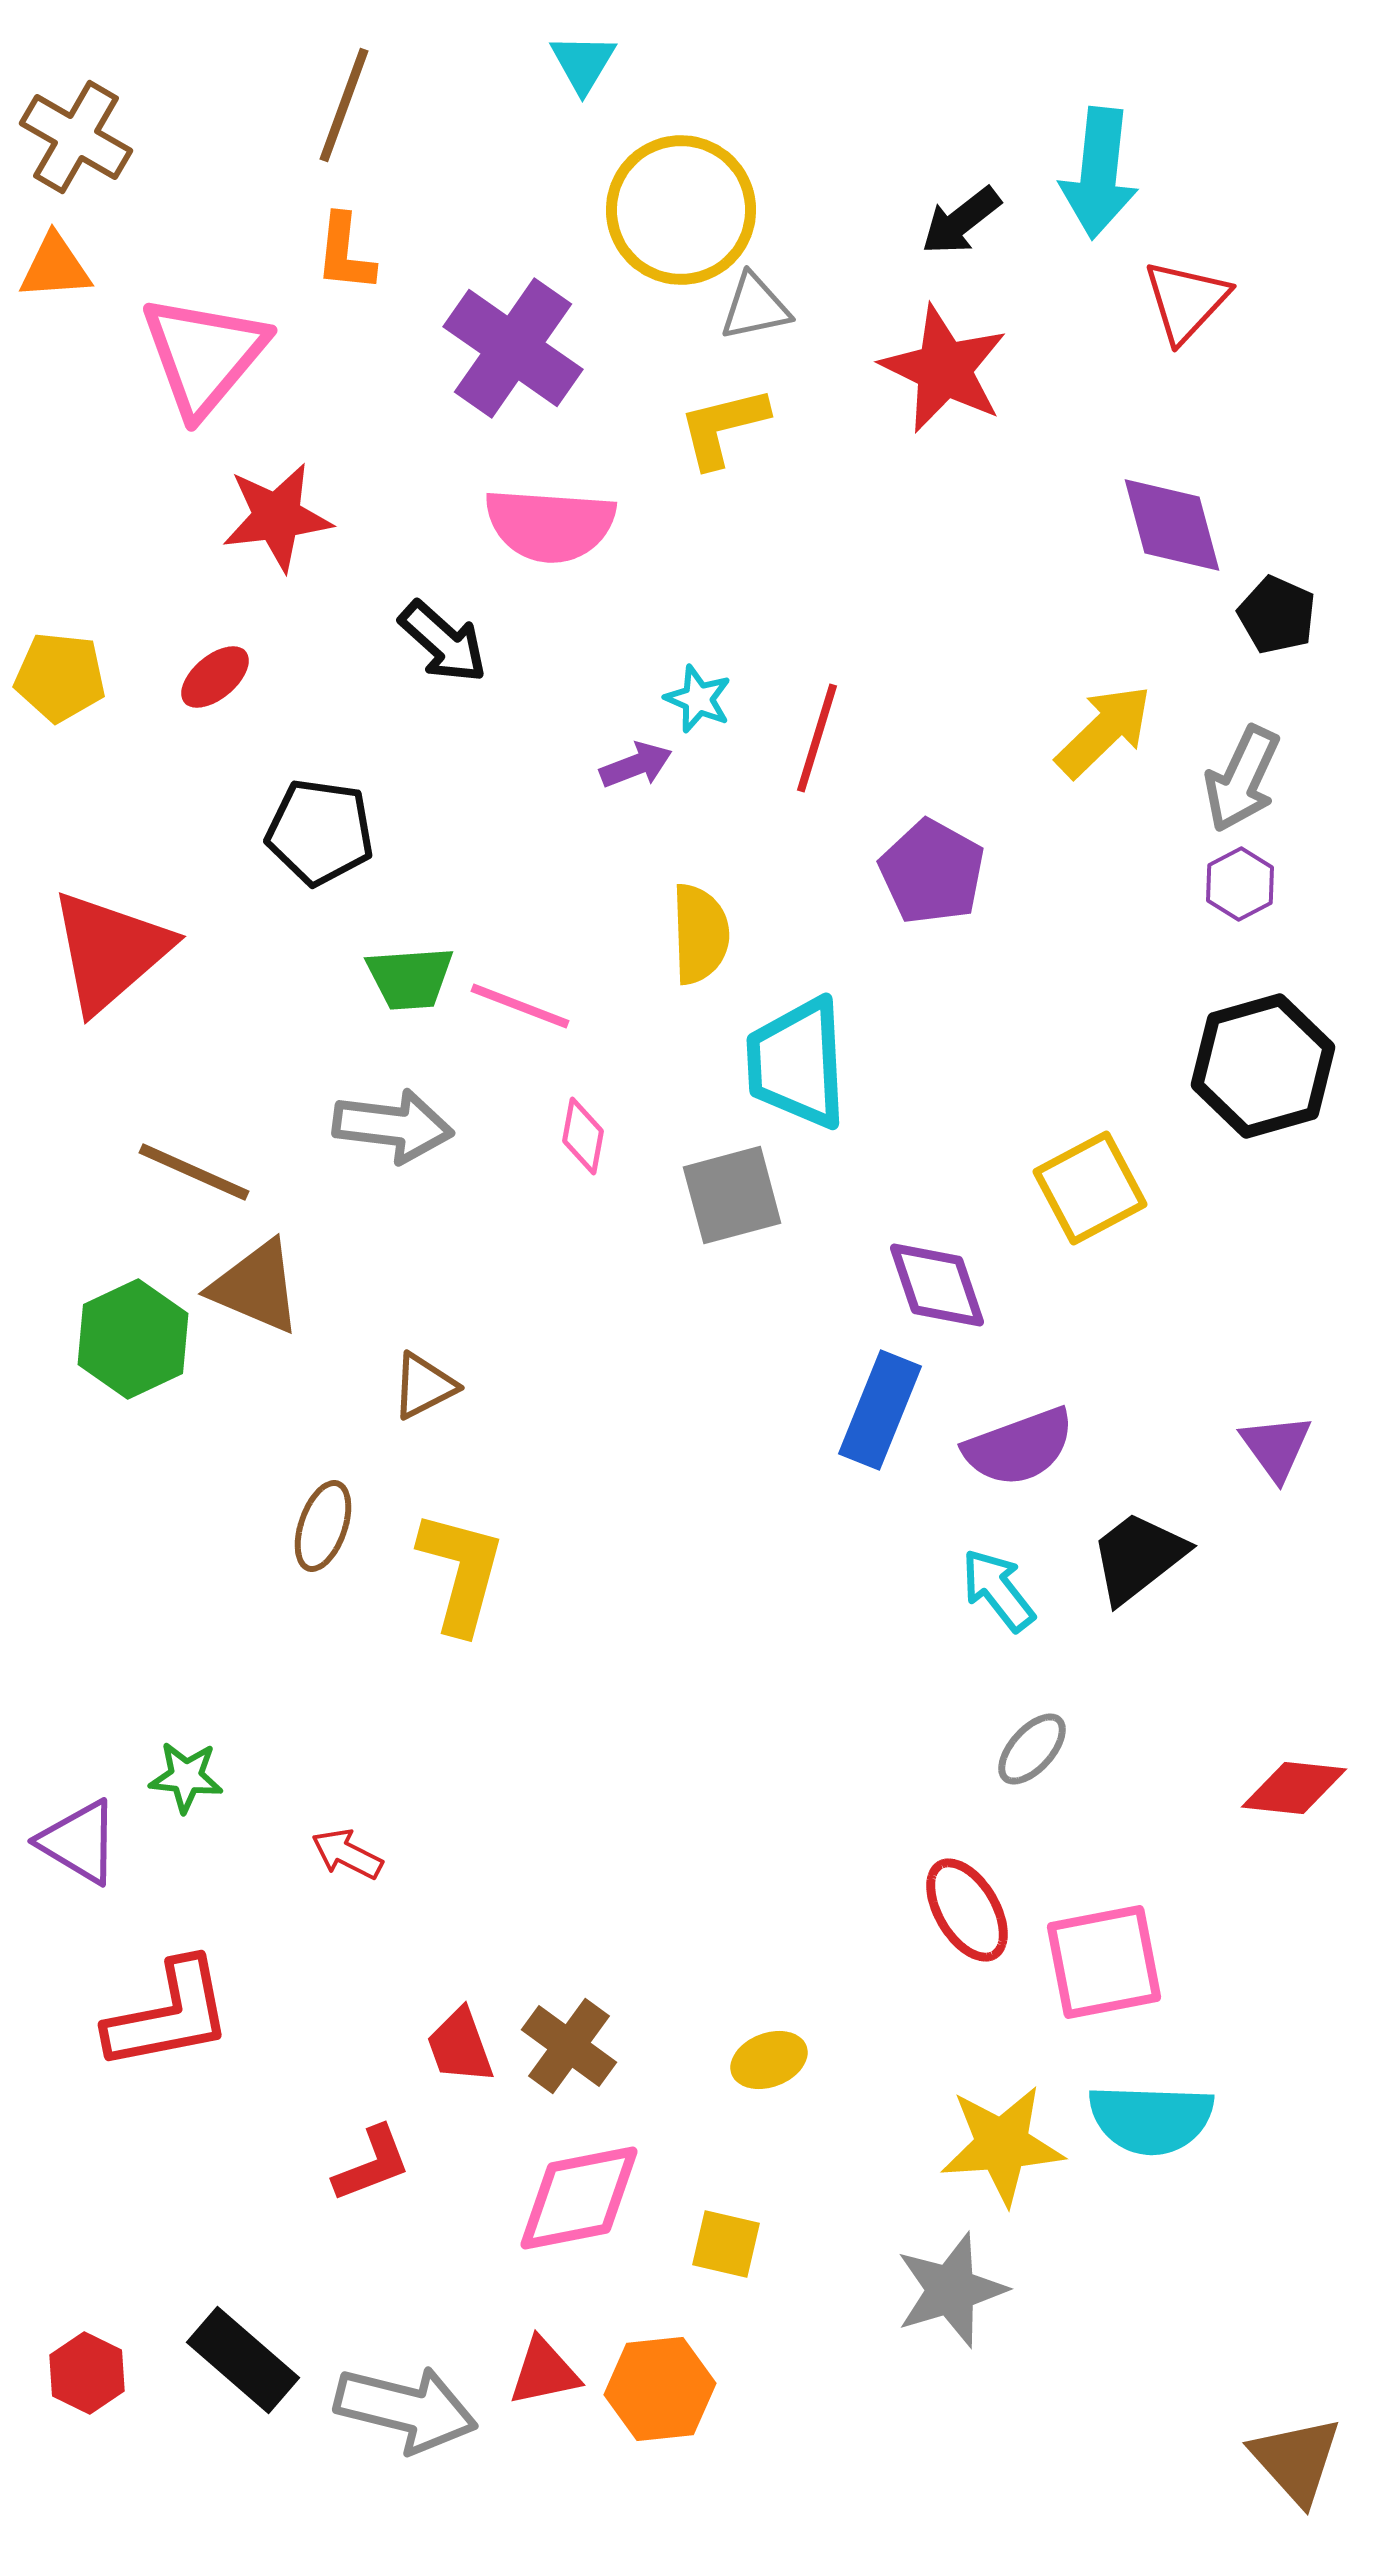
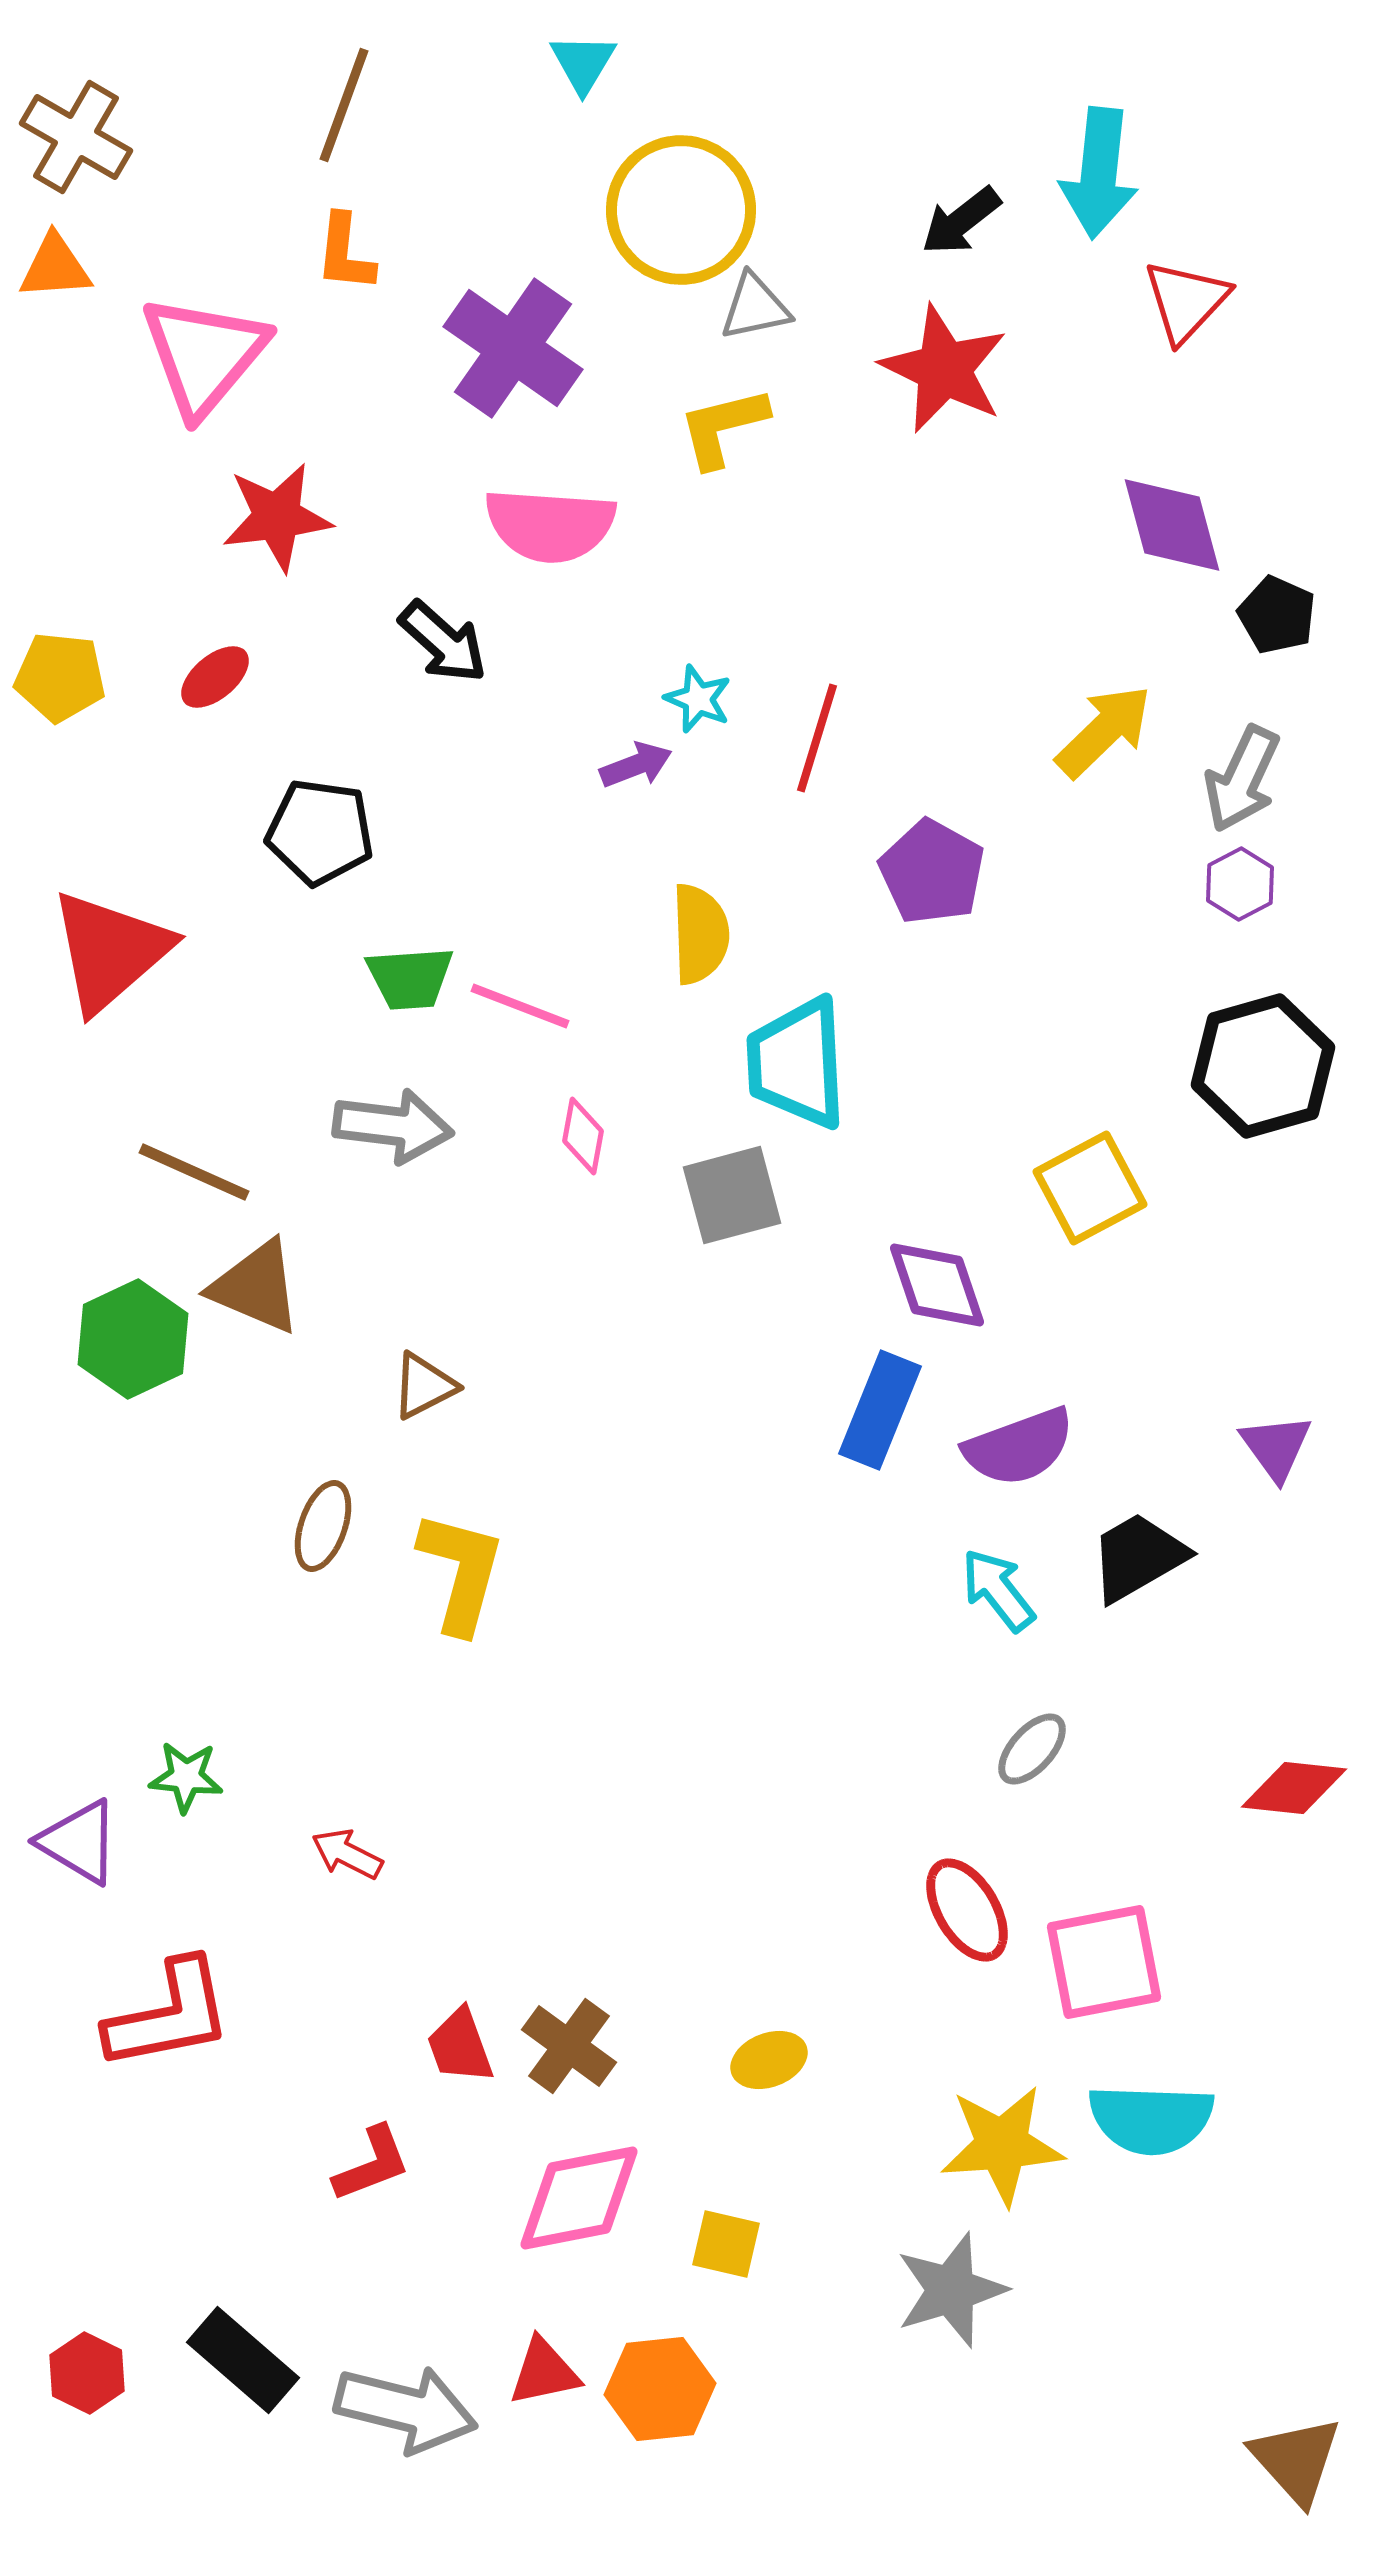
black trapezoid at (1138, 1557): rotated 8 degrees clockwise
